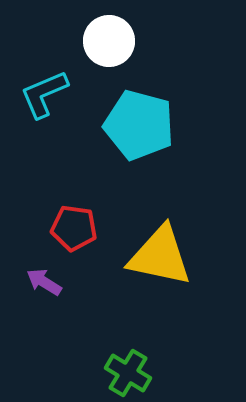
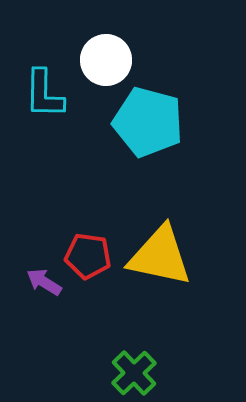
white circle: moved 3 px left, 19 px down
cyan L-shape: rotated 66 degrees counterclockwise
cyan pentagon: moved 9 px right, 3 px up
red pentagon: moved 14 px right, 28 px down
green cross: moved 6 px right; rotated 15 degrees clockwise
